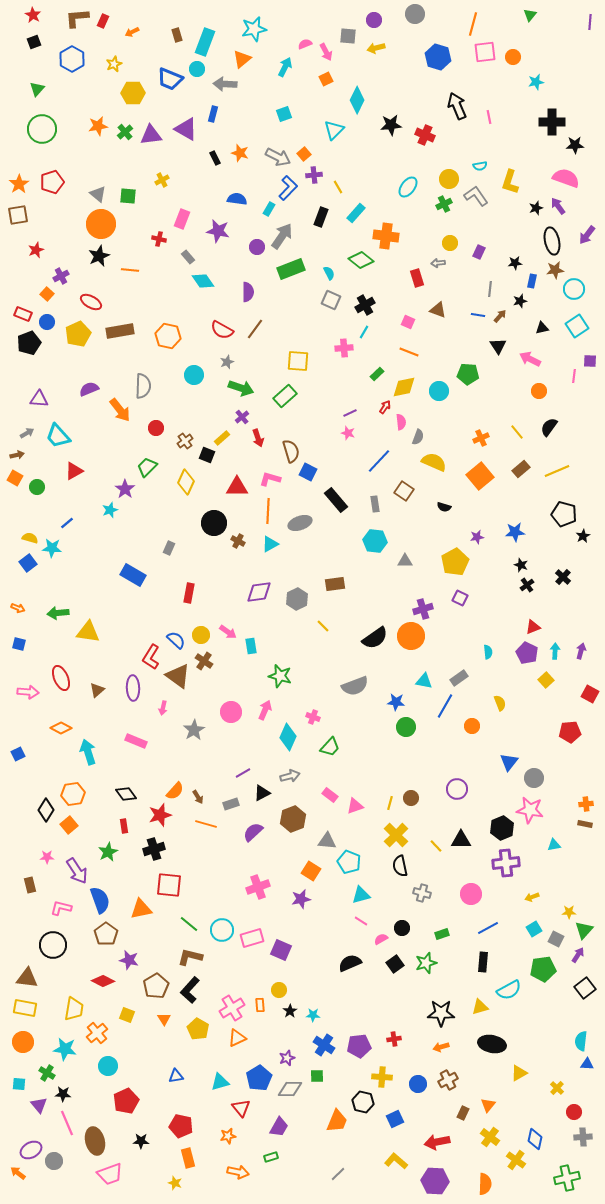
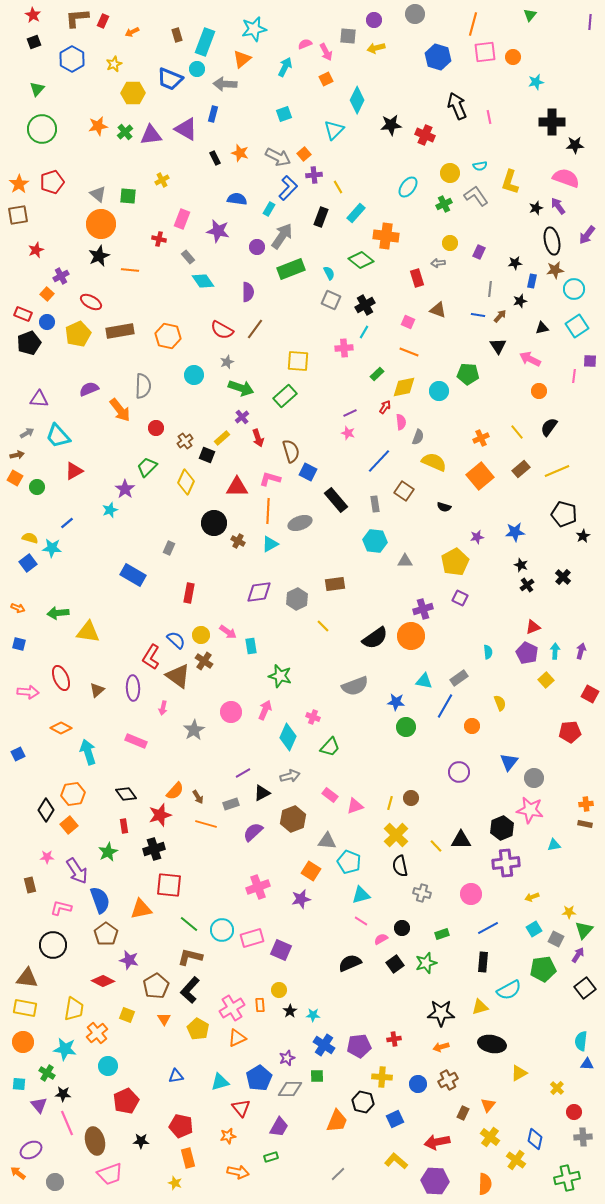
yellow circle at (449, 179): moved 1 px right, 6 px up
purple circle at (457, 789): moved 2 px right, 17 px up
gray circle at (54, 1161): moved 1 px right, 21 px down
